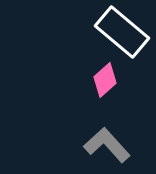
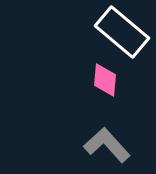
pink diamond: rotated 44 degrees counterclockwise
